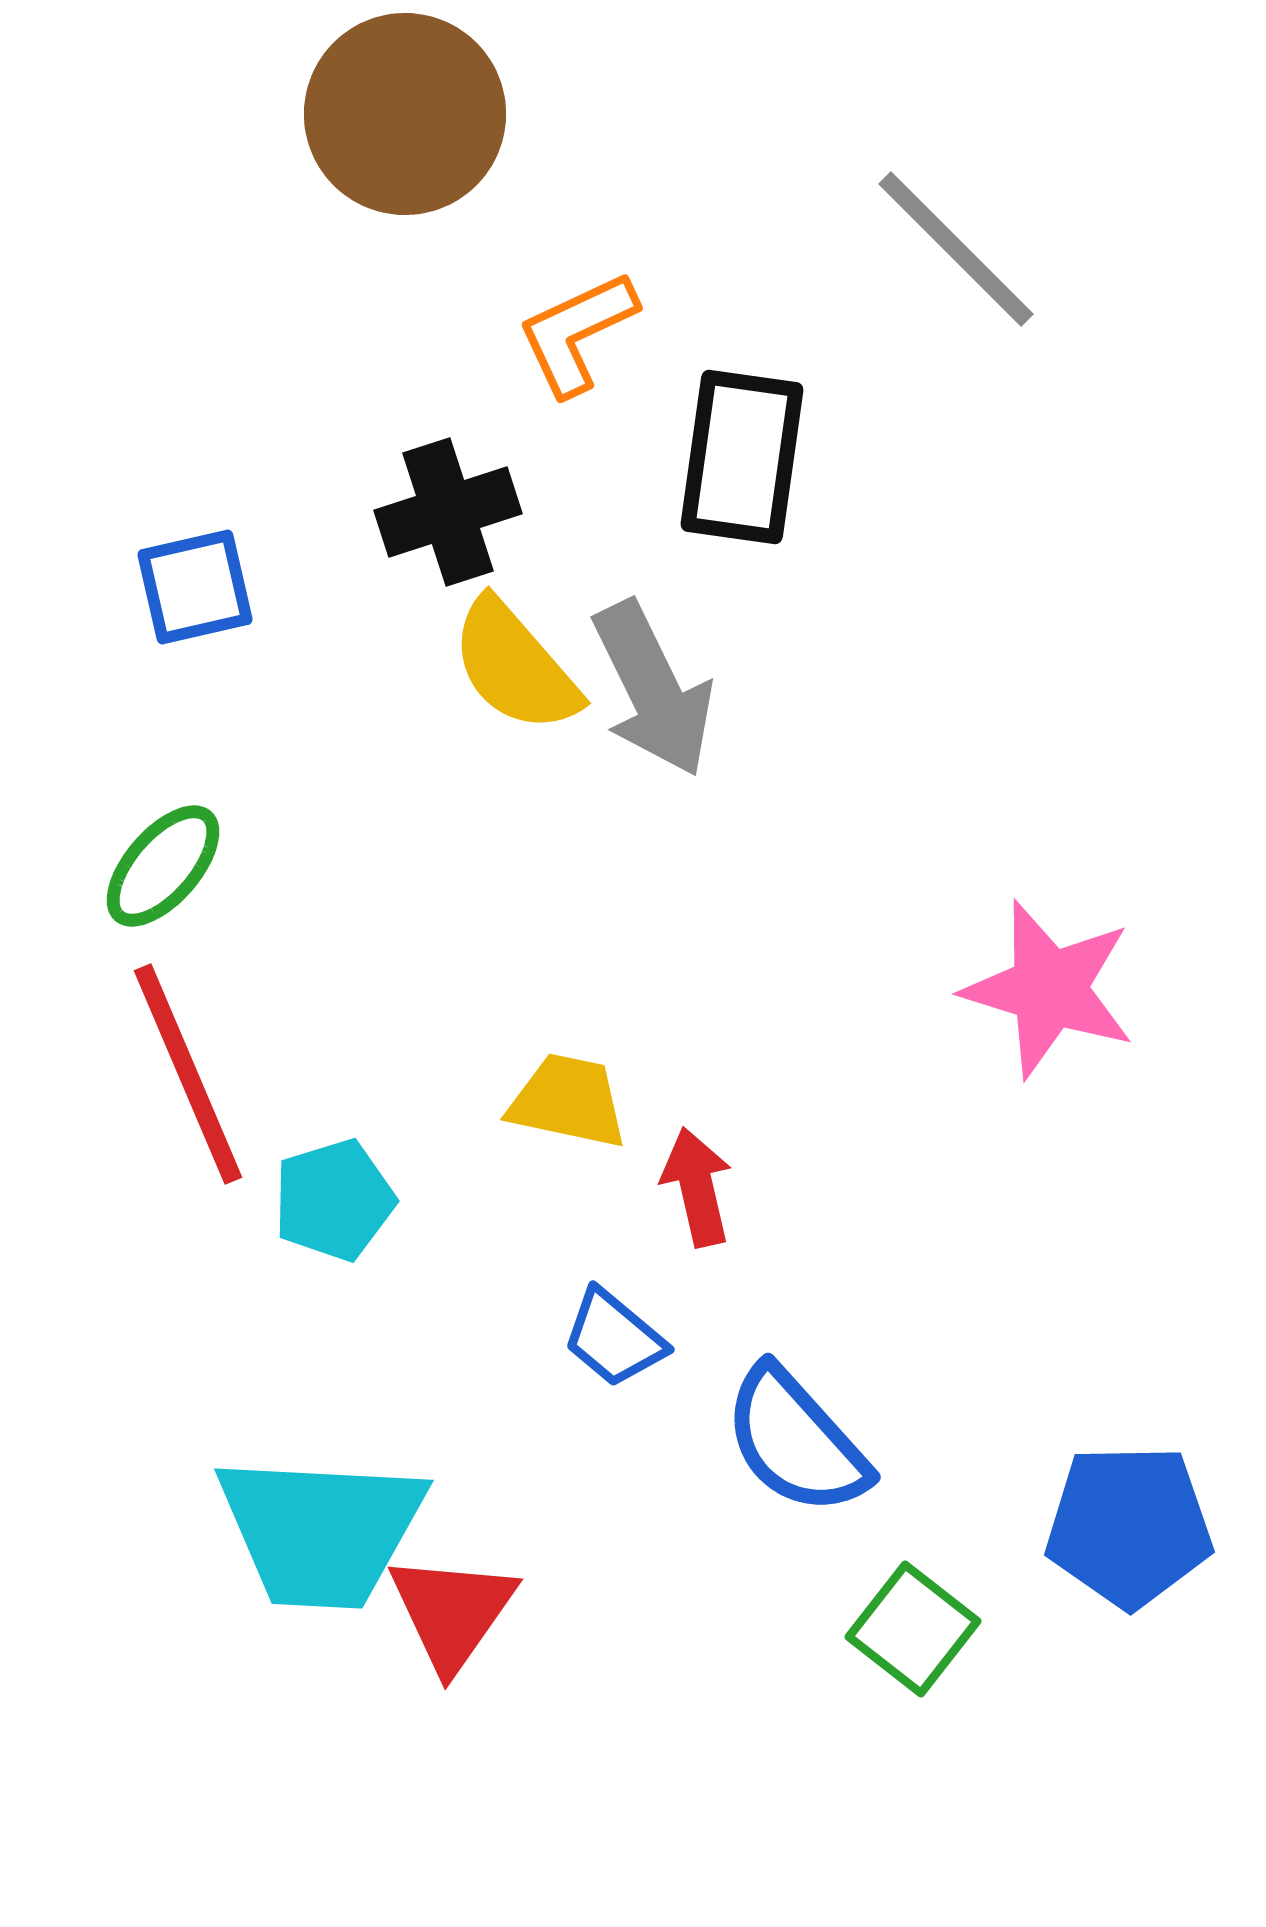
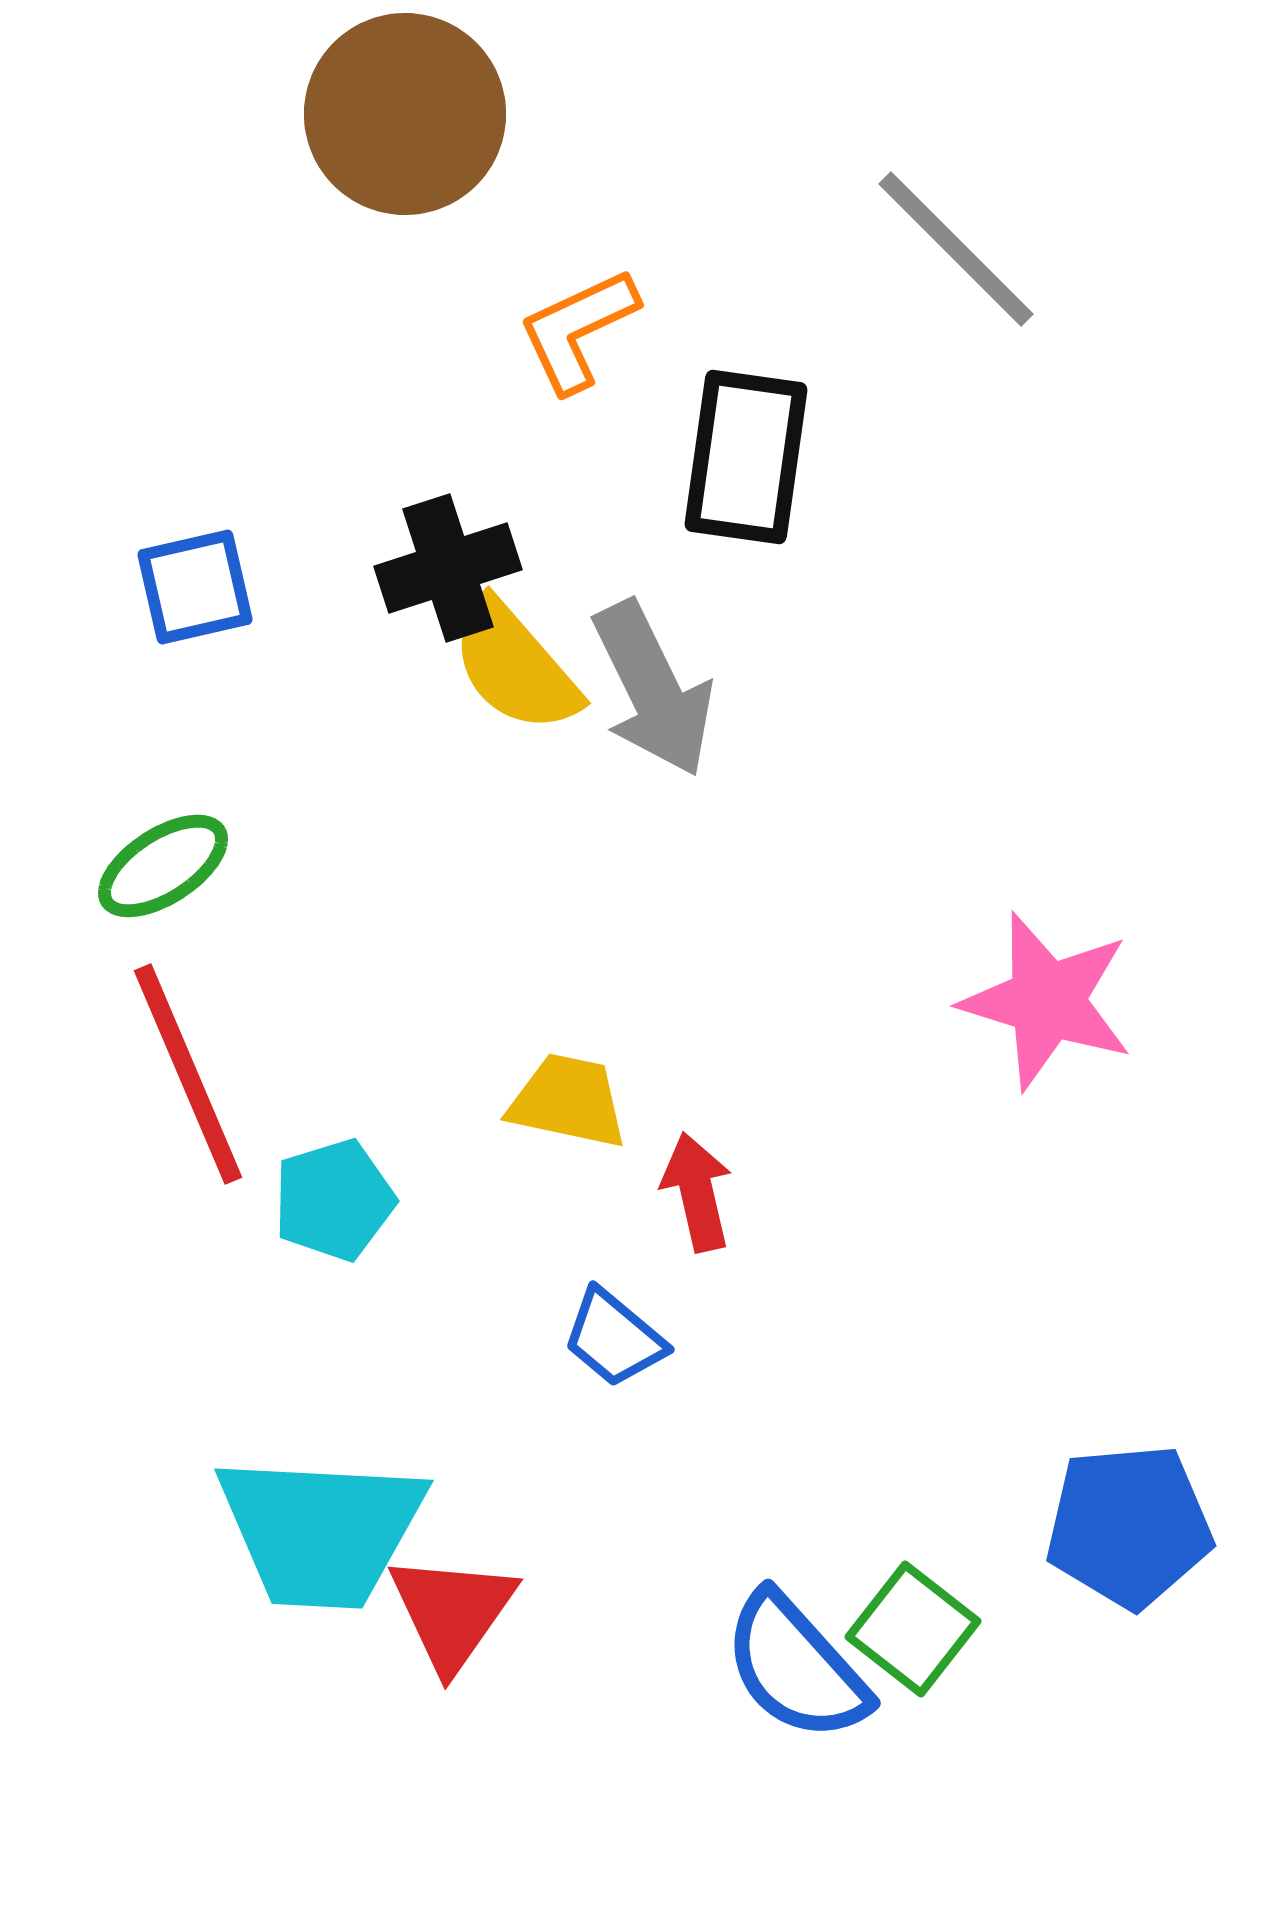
orange L-shape: moved 1 px right, 3 px up
black rectangle: moved 4 px right
black cross: moved 56 px down
green ellipse: rotated 16 degrees clockwise
pink star: moved 2 px left, 12 px down
red arrow: moved 5 px down
blue semicircle: moved 226 px down
blue pentagon: rotated 4 degrees counterclockwise
